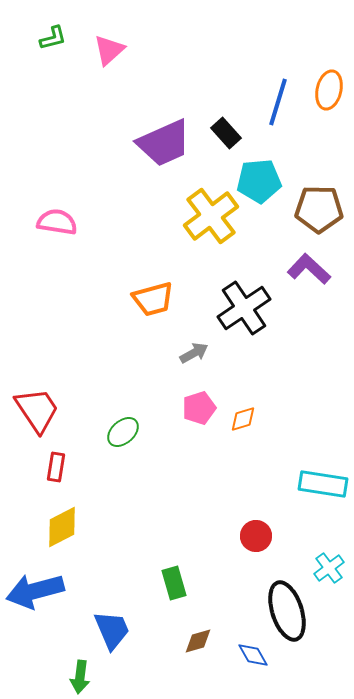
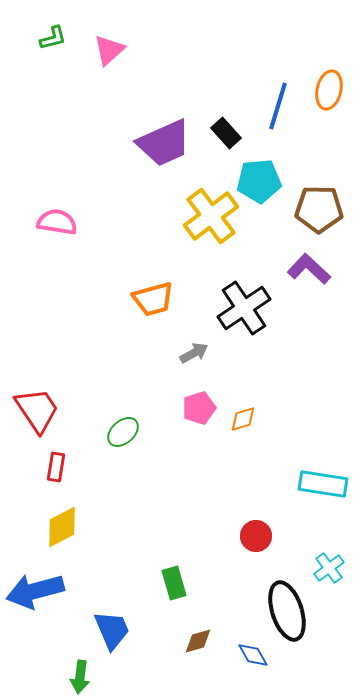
blue line: moved 4 px down
